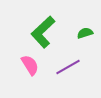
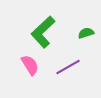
green semicircle: moved 1 px right
